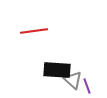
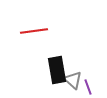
black rectangle: rotated 76 degrees clockwise
purple line: moved 1 px right, 1 px down
